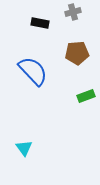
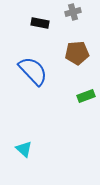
cyan triangle: moved 1 px down; rotated 12 degrees counterclockwise
